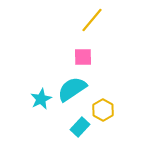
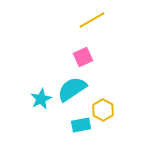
yellow line: rotated 20 degrees clockwise
pink square: rotated 24 degrees counterclockwise
cyan rectangle: moved 1 px right, 2 px up; rotated 36 degrees clockwise
